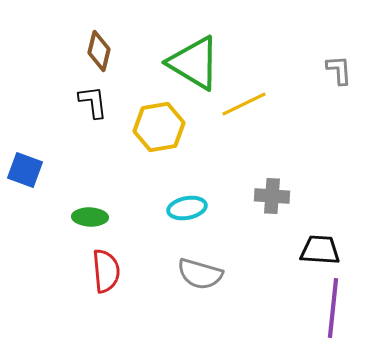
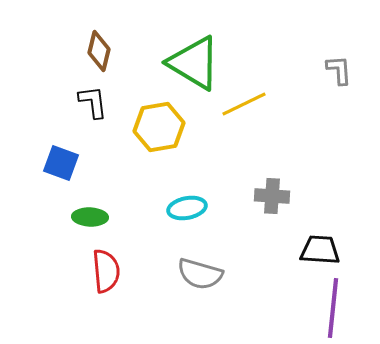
blue square: moved 36 px right, 7 px up
